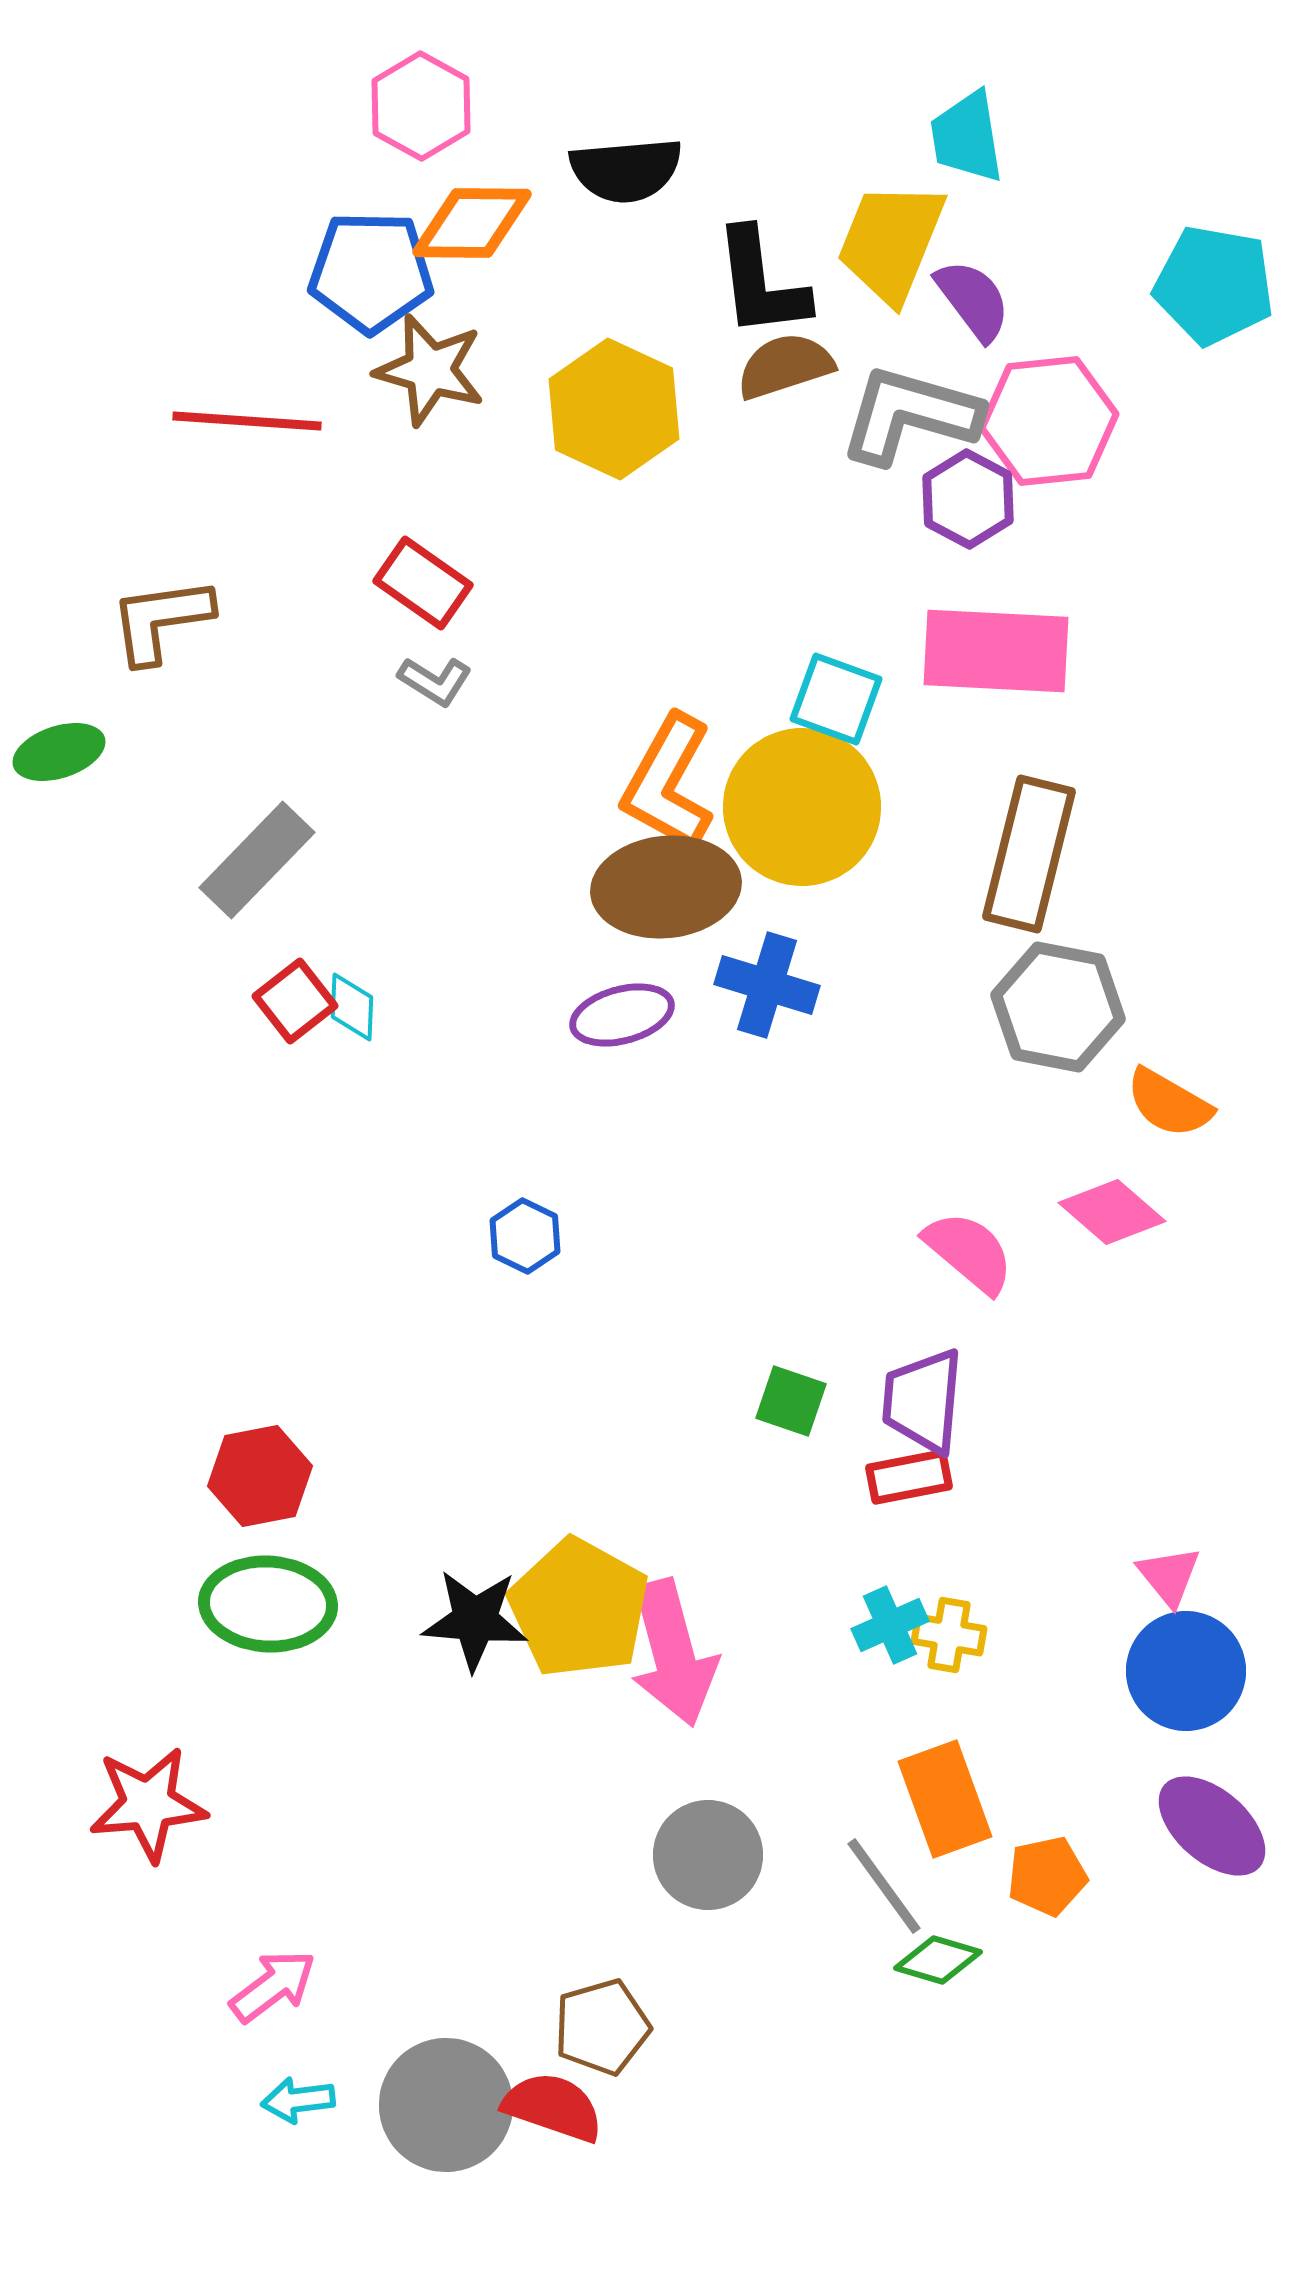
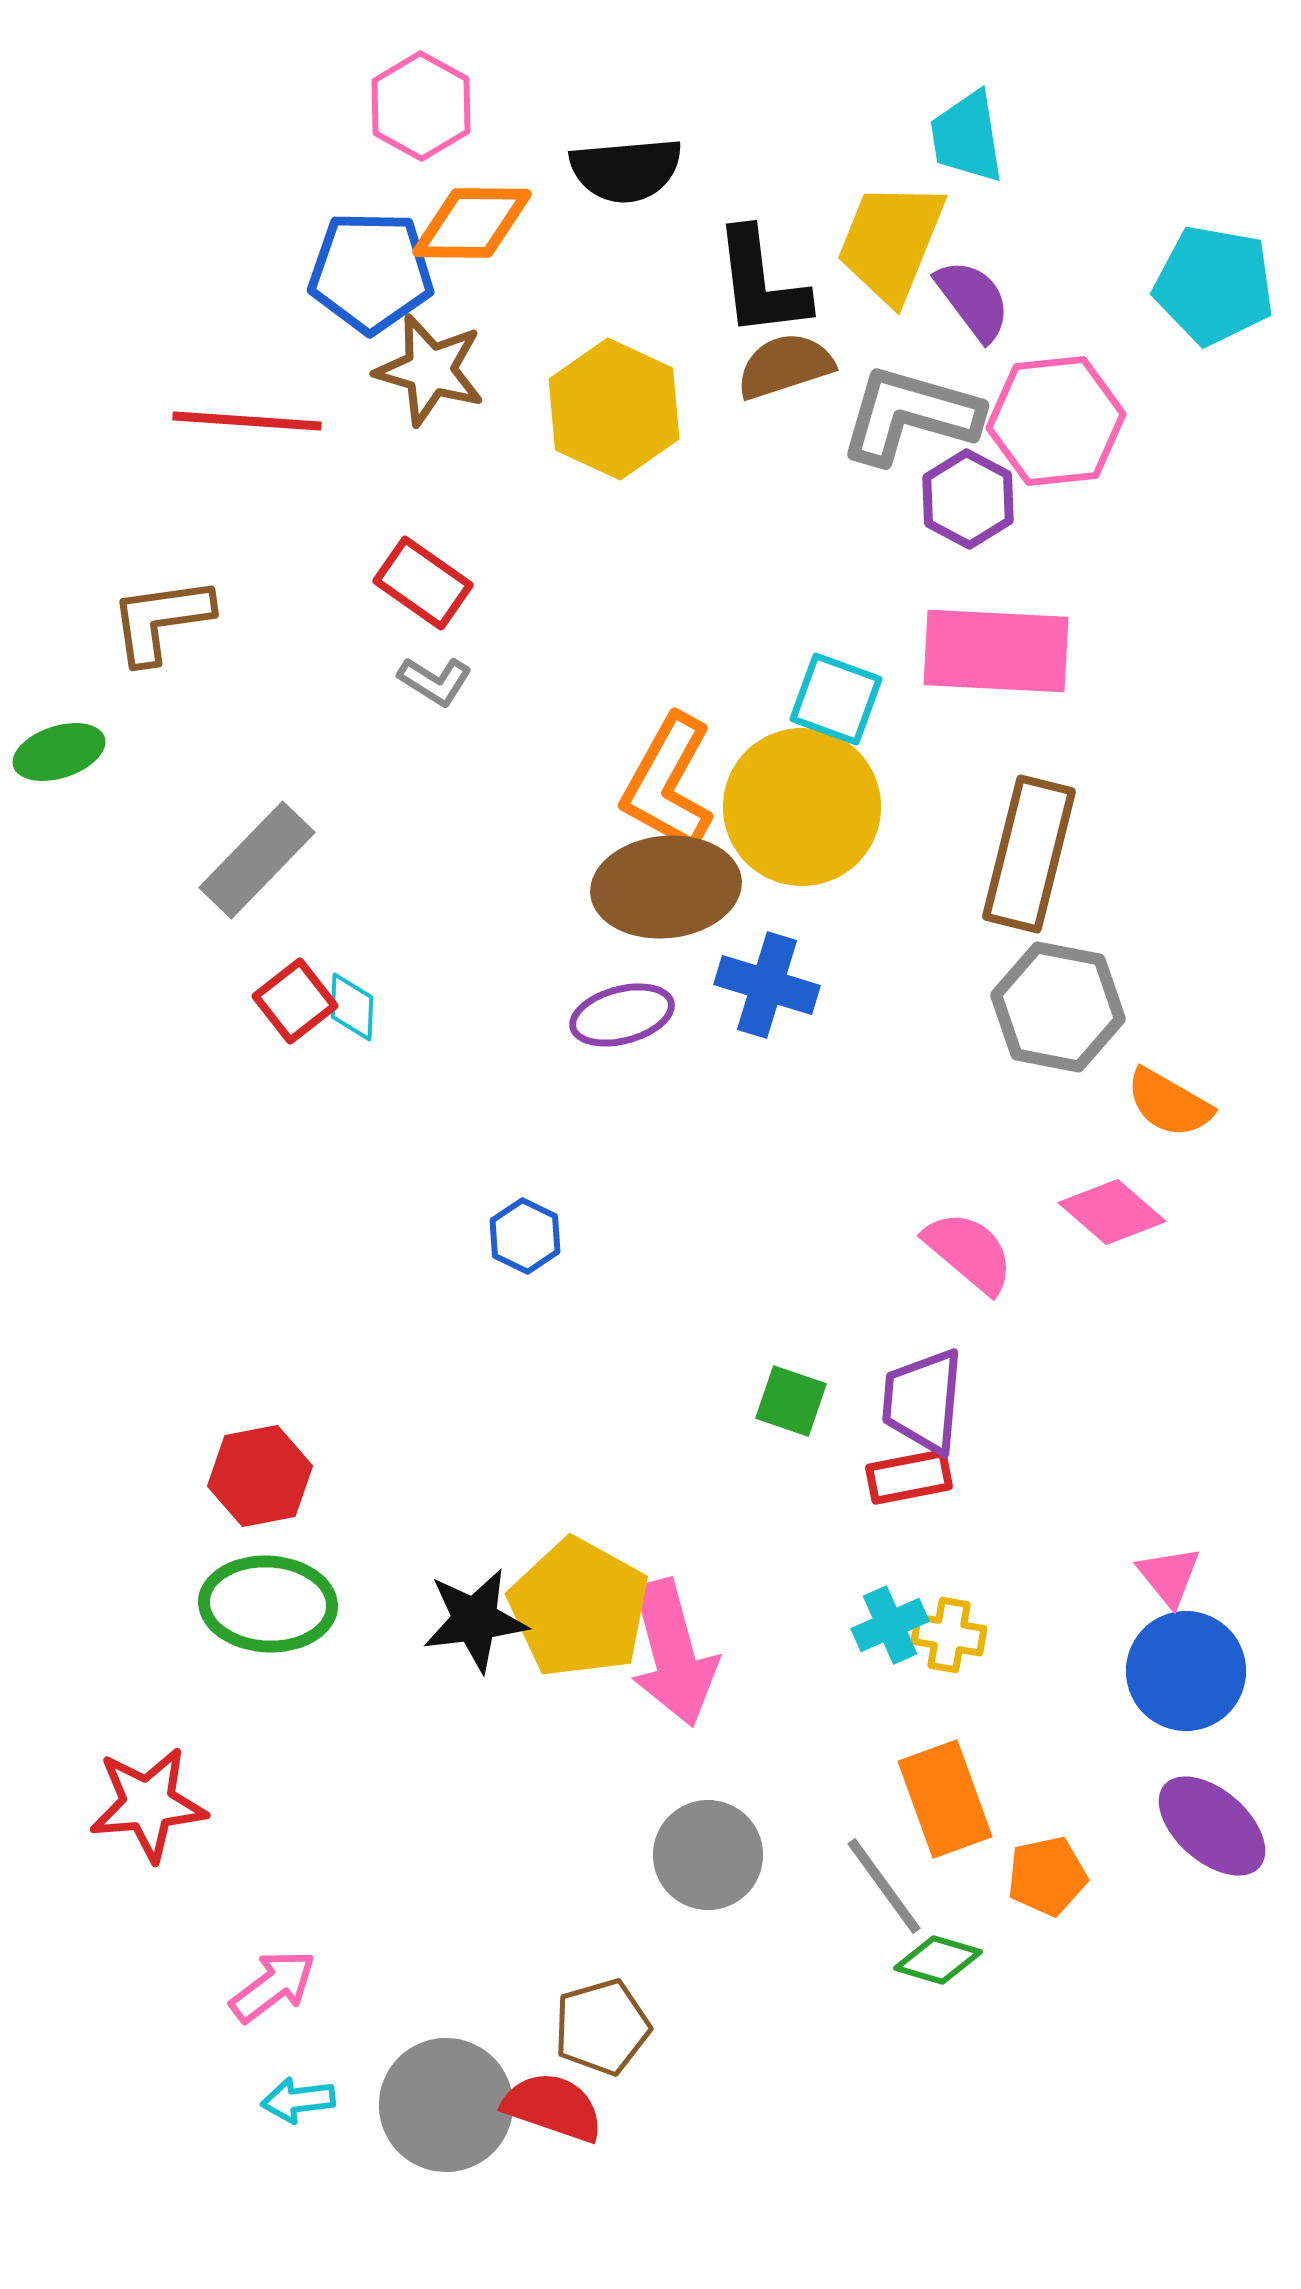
pink hexagon at (1049, 421): moved 7 px right
black star at (475, 1620): rotated 12 degrees counterclockwise
